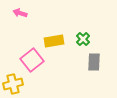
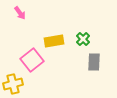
pink arrow: rotated 144 degrees counterclockwise
